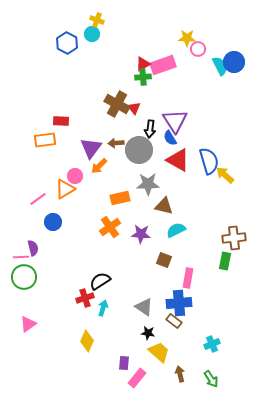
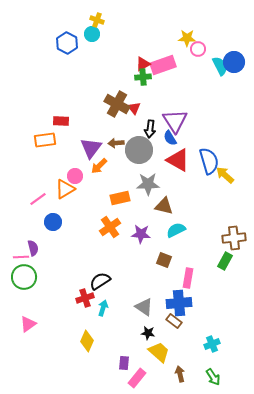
green rectangle at (225, 261): rotated 18 degrees clockwise
green arrow at (211, 379): moved 2 px right, 2 px up
